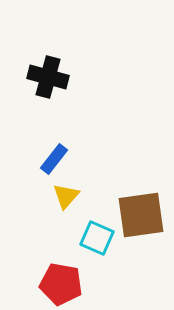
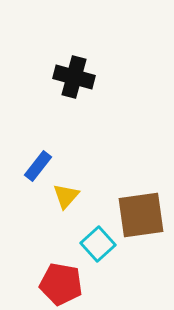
black cross: moved 26 px right
blue rectangle: moved 16 px left, 7 px down
cyan square: moved 1 px right, 6 px down; rotated 24 degrees clockwise
